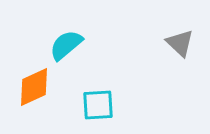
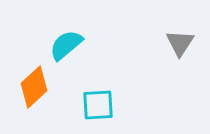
gray triangle: rotated 20 degrees clockwise
orange diamond: rotated 18 degrees counterclockwise
